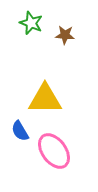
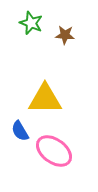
pink ellipse: rotated 18 degrees counterclockwise
